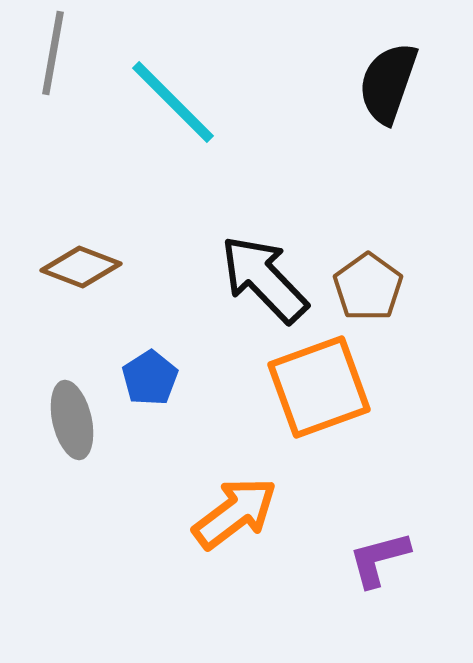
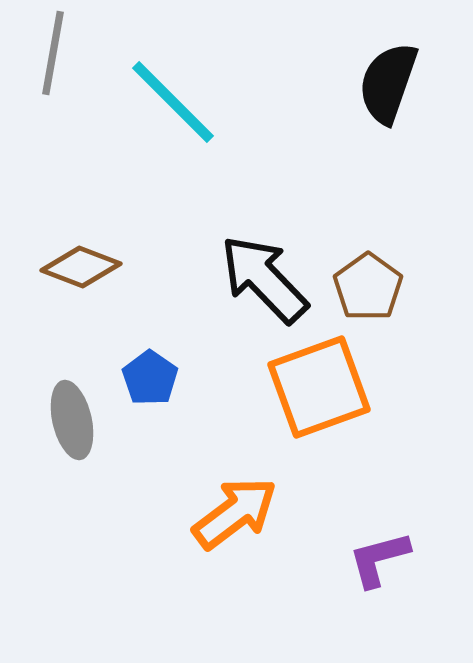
blue pentagon: rotated 4 degrees counterclockwise
